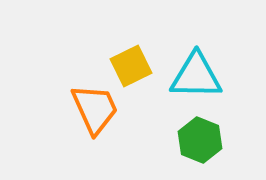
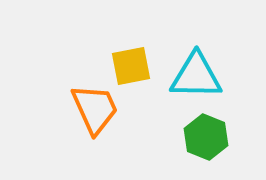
yellow square: rotated 15 degrees clockwise
green hexagon: moved 6 px right, 3 px up
